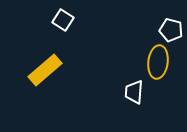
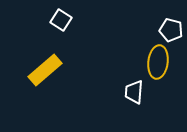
white square: moved 2 px left
